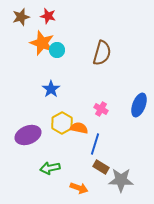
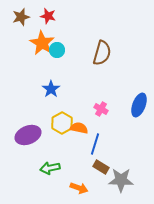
orange star: rotated 10 degrees clockwise
